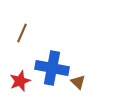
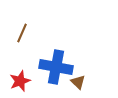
blue cross: moved 4 px right, 1 px up
